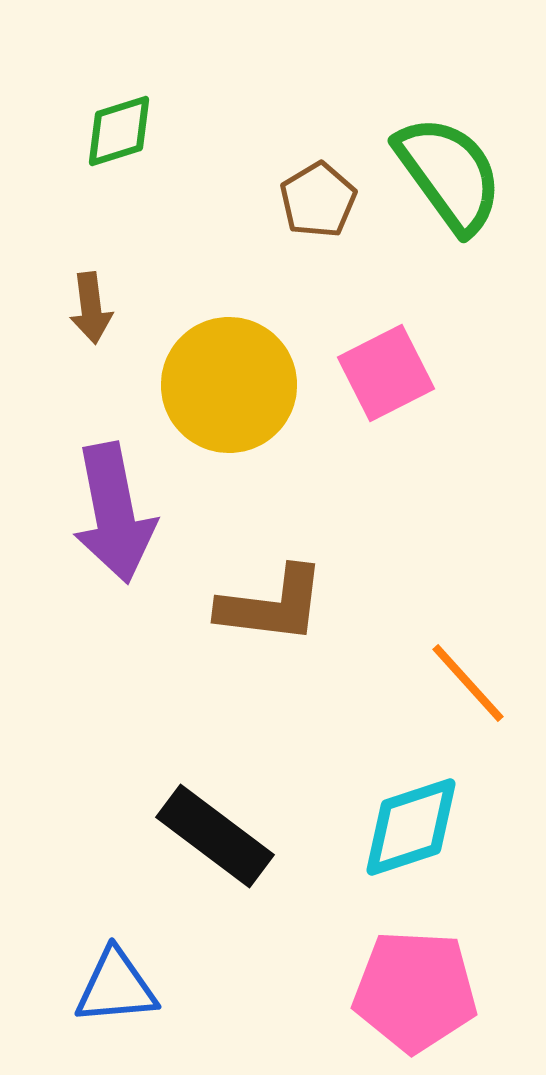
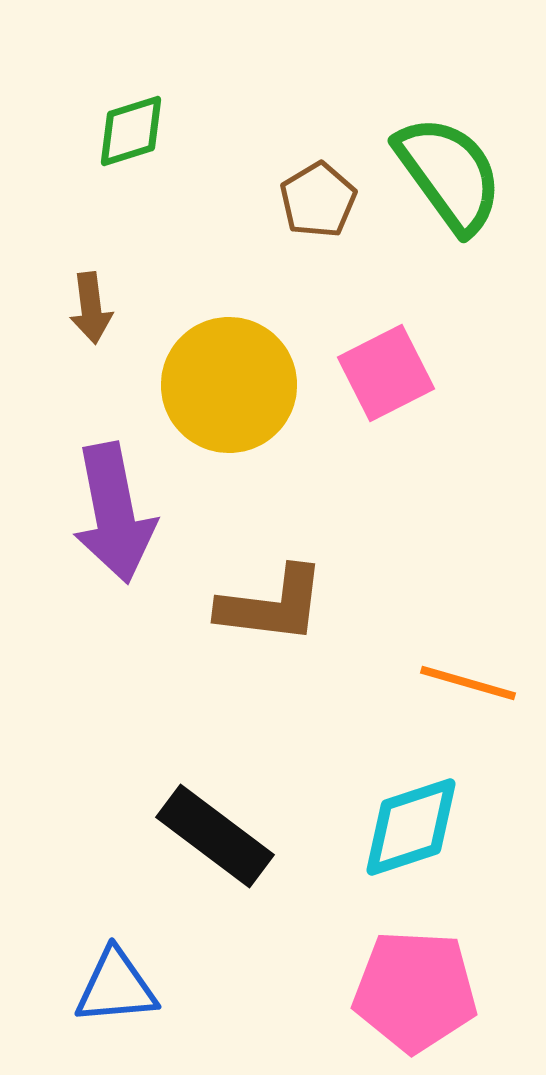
green diamond: moved 12 px right
orange line: rotated 32 degrees counterclockwise
